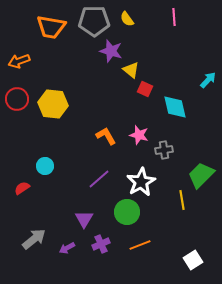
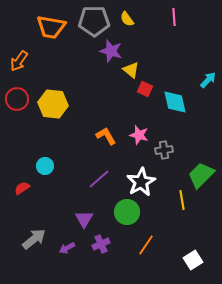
orange arrow: rotated 35 degrees counterclockwise
cyan diamond: moved 5 px up
orange line: moved 6 px right; rotated 35 degrees counterclockwise
